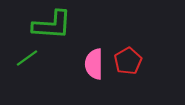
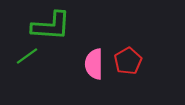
green L-shape: moved 1 px left, 1 px down
green line: moved 2 px up
